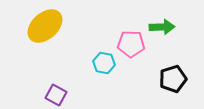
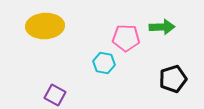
yellow ellipse: rotated 39 degrees clockwise
pink pentagon: moved 5 px left, 6 px up
purple square: moved 1 px left
